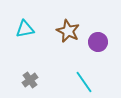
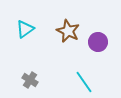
cyan triangle: rotated 24 degrees counterclockwise
gray cross: rotated 21 degrees counterclockwise
